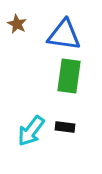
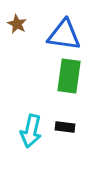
cyan arrow: rotated 24 degrees counterclockwise
